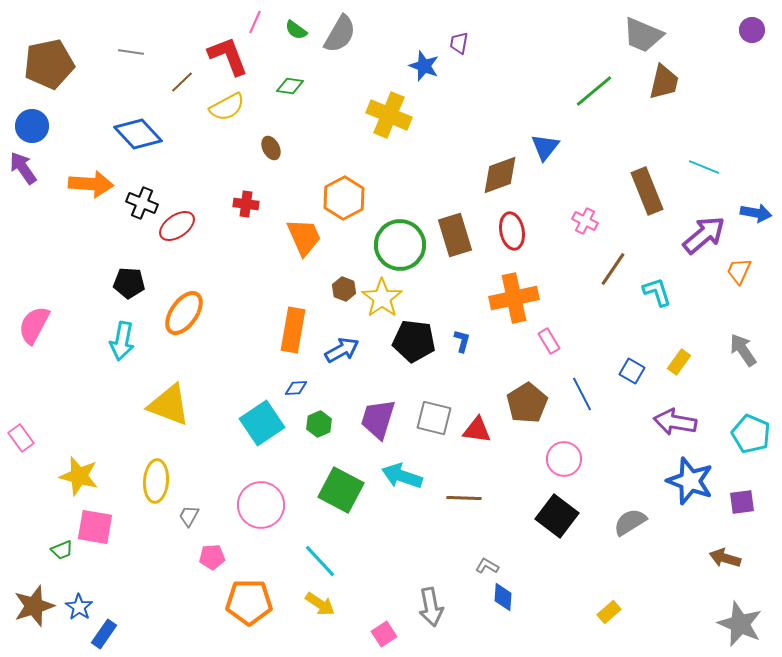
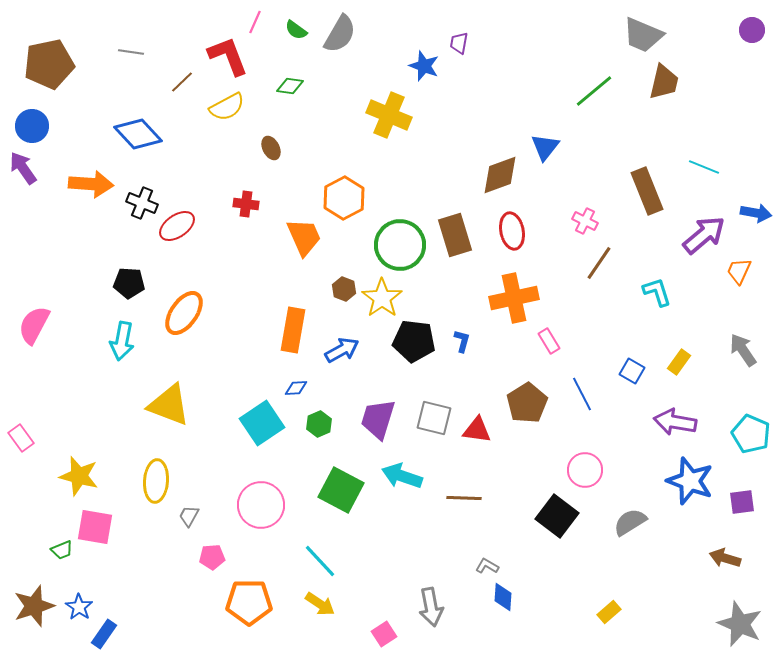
brown line at (613, 269): moved 14 px left, 6 px up
pink circle at (564, 459): moved 21 px right, 11 px down
